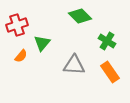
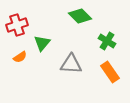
orange semicircle: moved 1 px left, 1 px down; rotated 16 degrees clockwise
gray triangle: moved 3 px left, 1 px up
